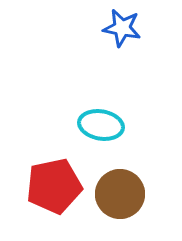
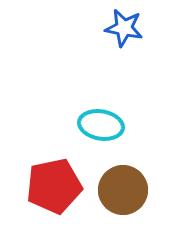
blue star: moved 2 px right
brown circle: moved 3 px right, 4 px up
